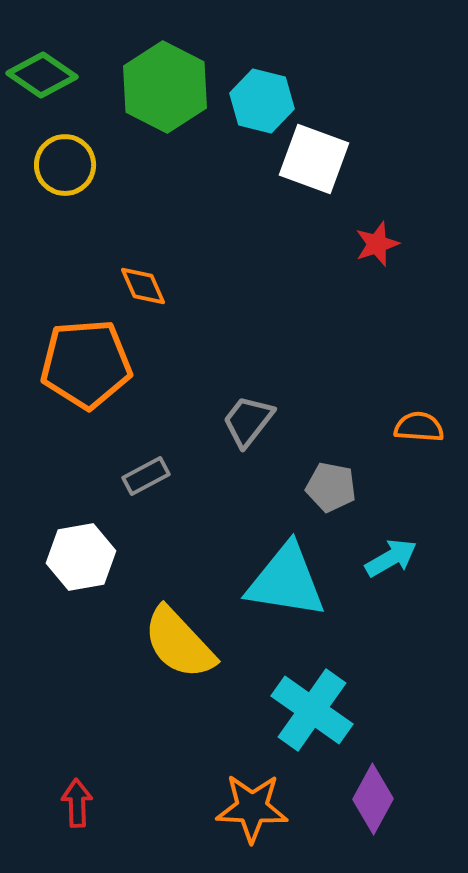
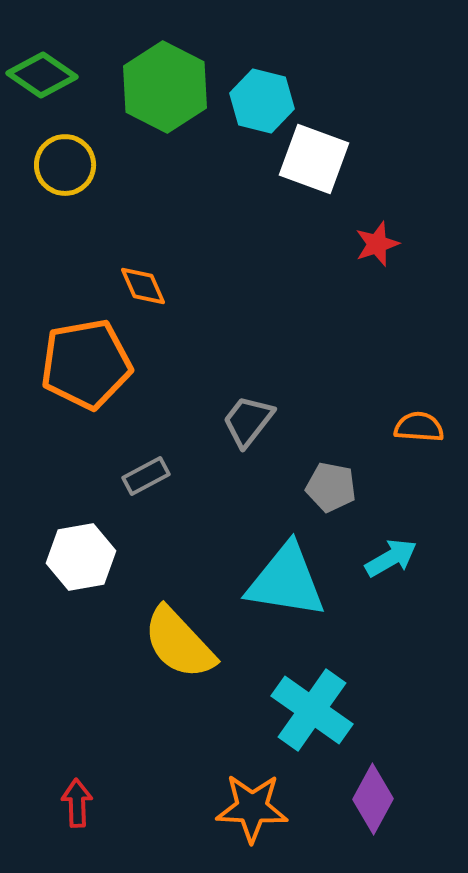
orange pentagon: rotated 6 degrees counterclockwise
